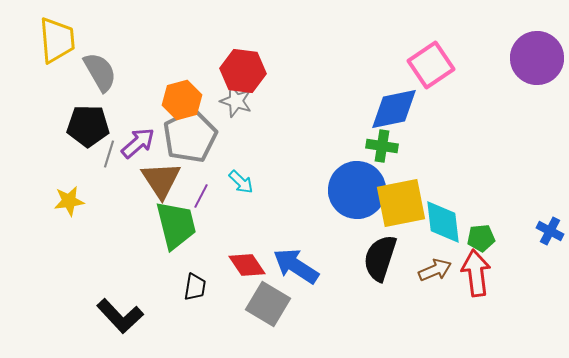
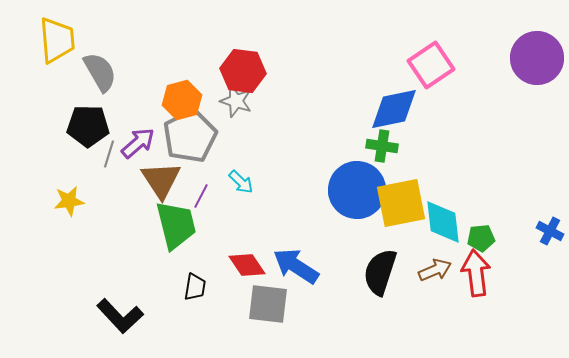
black semicircle: moved 14 px down
gray square: rotated 24 degrees counterclockwise
